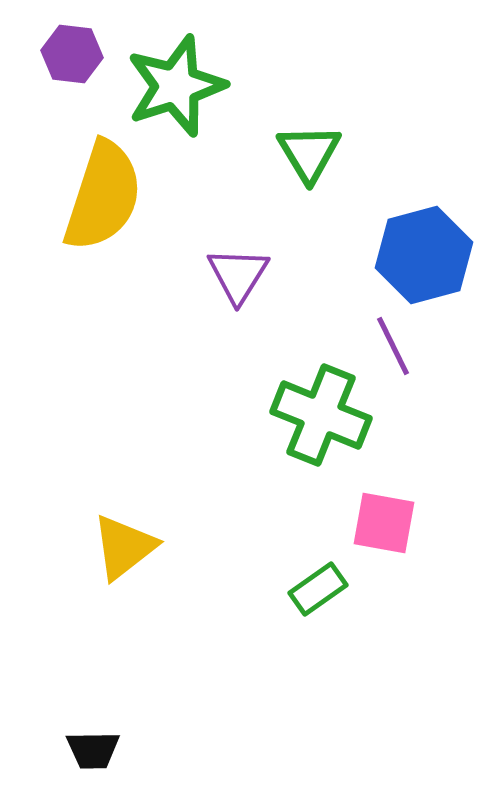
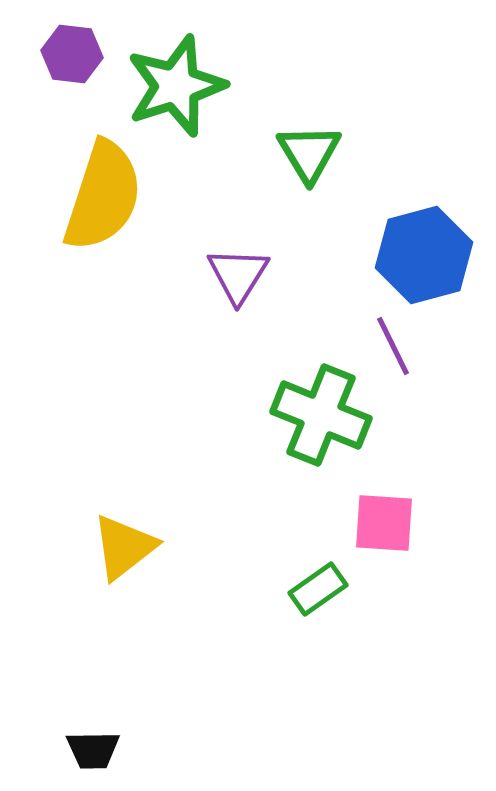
pink square: rotated 6 degrees counterclockwise
